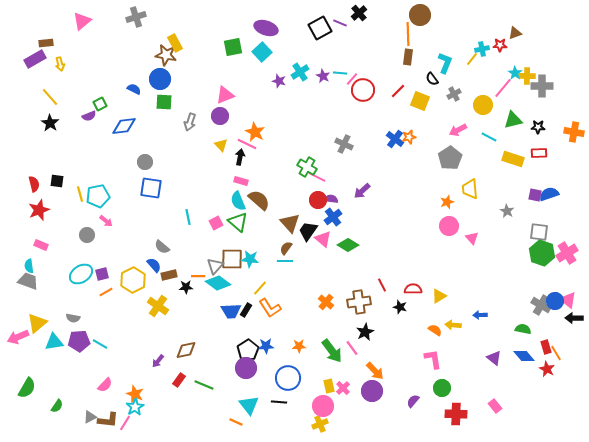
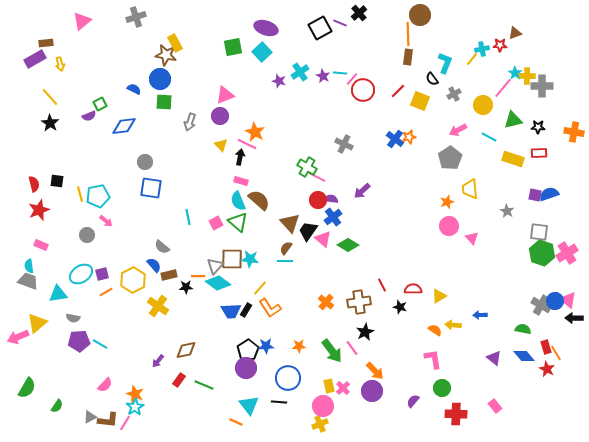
cyan triangle at (54, 342): moved 4 px right, 48 px up
